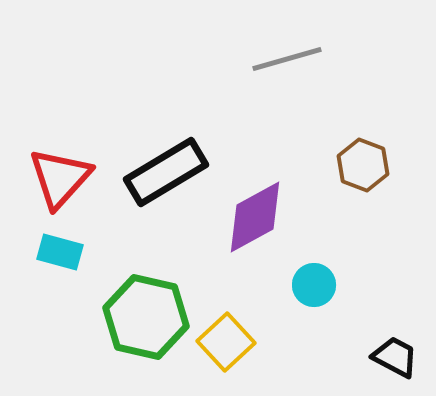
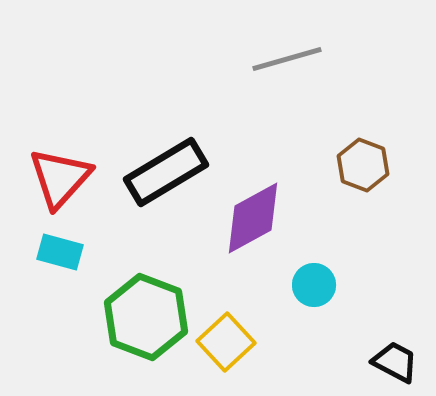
purple diamond: moved 2 px left, 1 px down
green hexagon: rotated 8 degrees clockwise
black trapezoid: moved 5 px down
